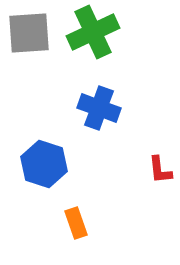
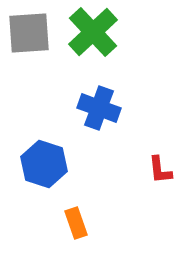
green cross: rotated 18 degrees counterclockwise
